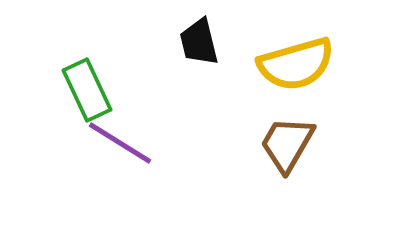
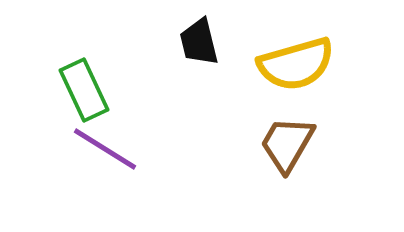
green rectangle: moved 3 px left
purple line: moved 15 px left, 6 px down
